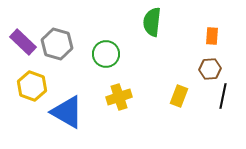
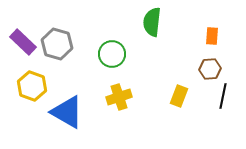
green circle: moved 6 px right
